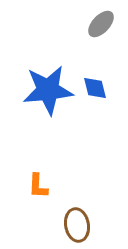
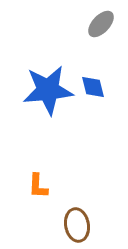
blue diamond: moved 2 px left, 1 px up
